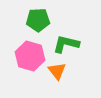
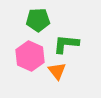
green L-shape: rotated 8 degrees counterclockwise
pink hexagon: rotated 8 degrees clockwise
